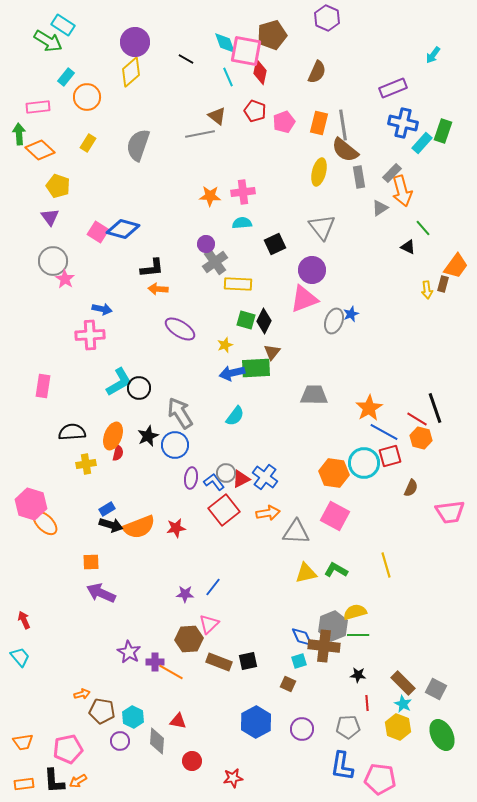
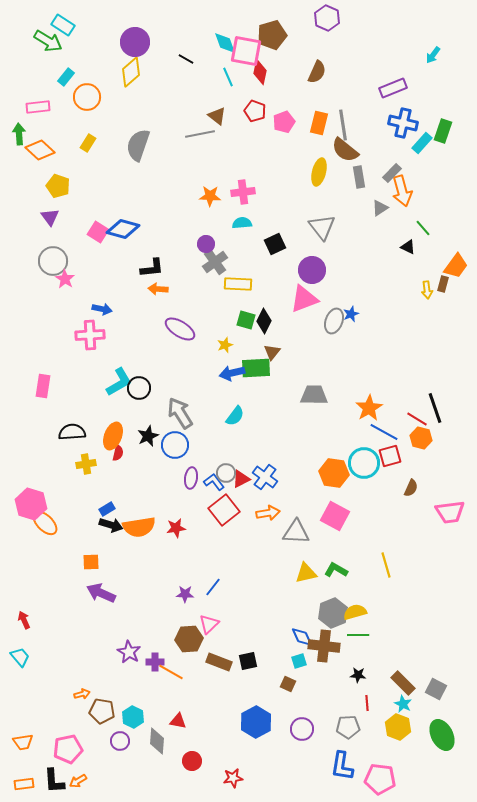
orange semicircle at (139, 527): rotated 12 degrees clockwise
gray hexagon at (333, 626): moved 13 px up
